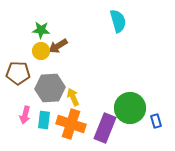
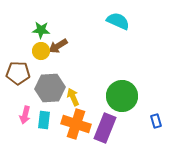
cyan semicircle: rotated 50 degrees counterclockwise
green circle: moved 8 px left, 12 px up
orange cross: moved 5 px right
